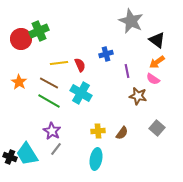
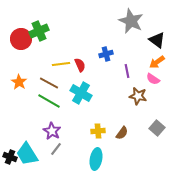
yellow line: moved 2 px right, 1 px down
